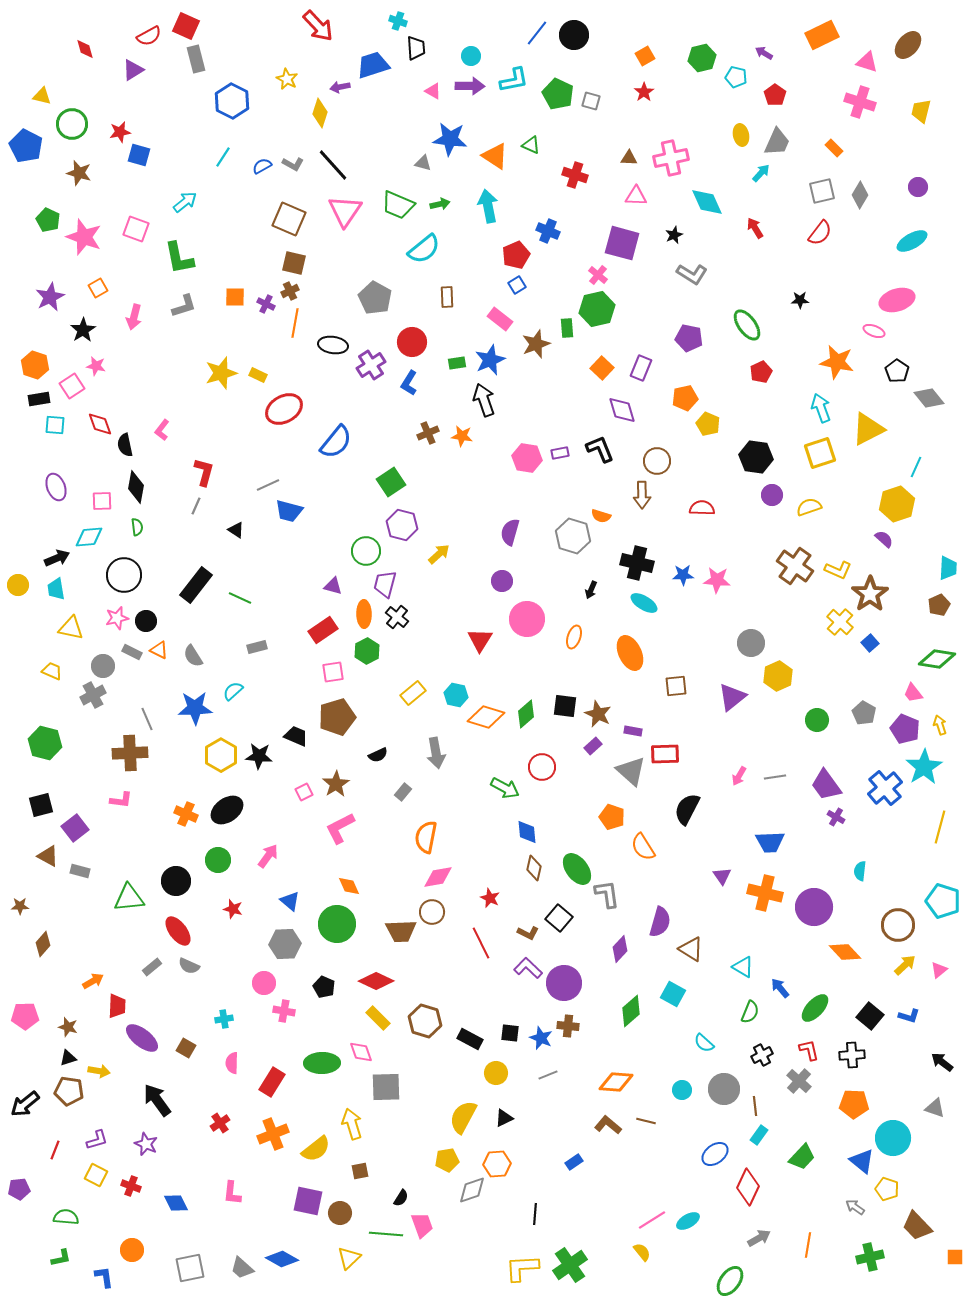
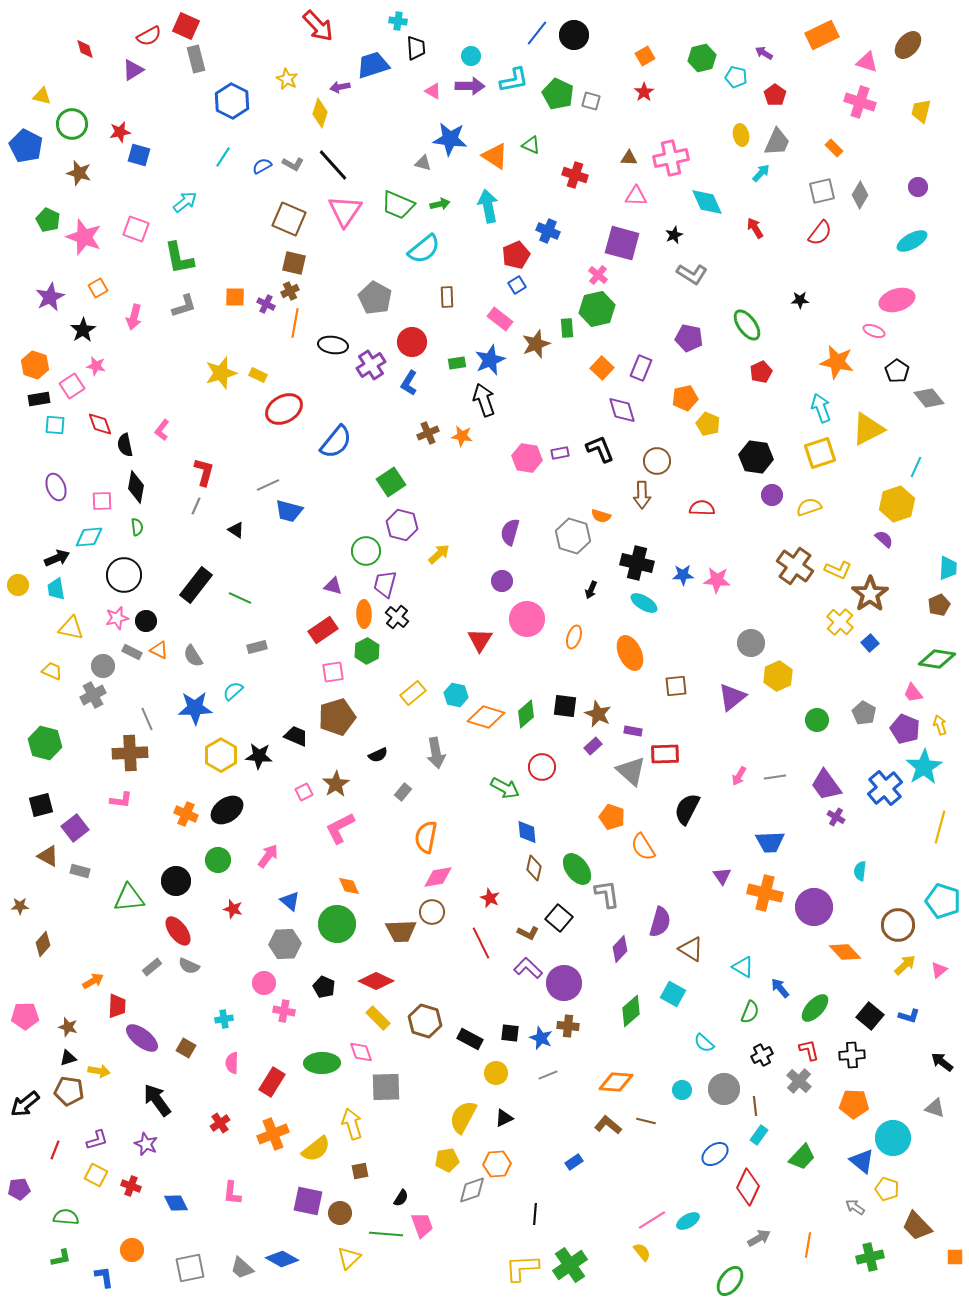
cyan cross at (398, 21): rotated 12 degrees counterclockwise
